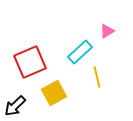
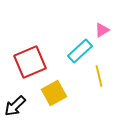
pink triangle: moved 5 px left, 1 px up
cyan rectangle: moved 1 px up
yellow line: moved 2 px right, 1 px up
